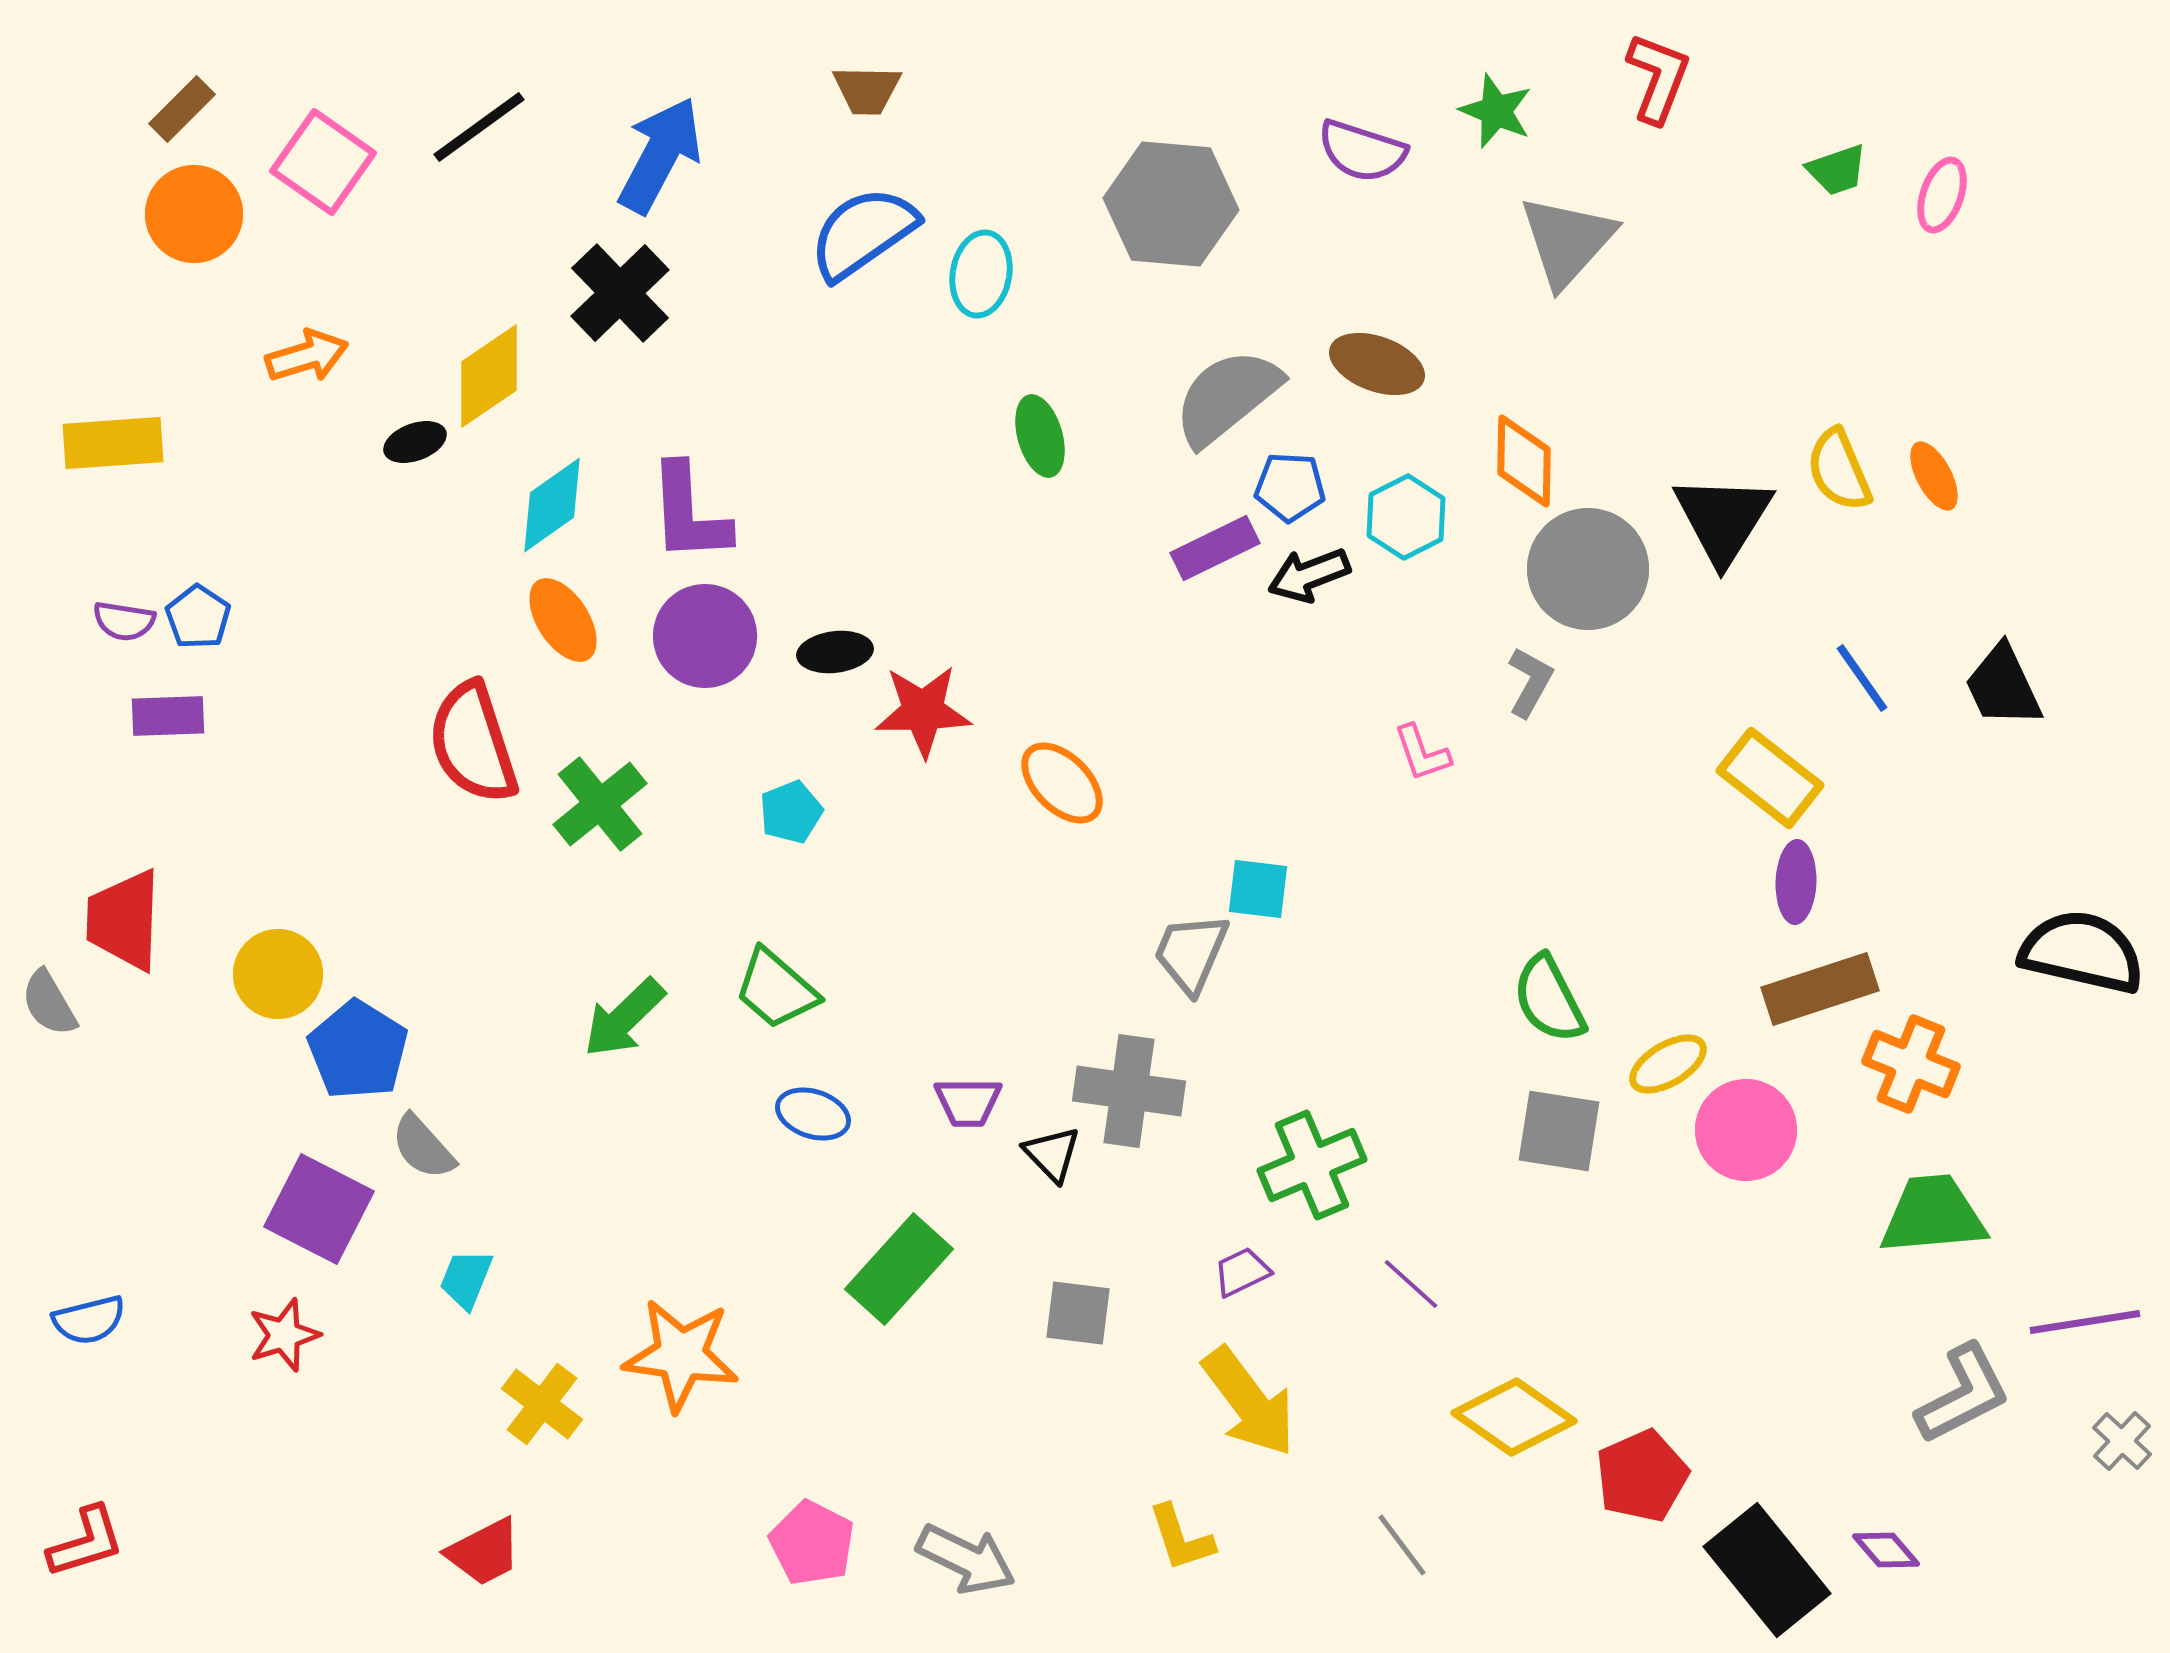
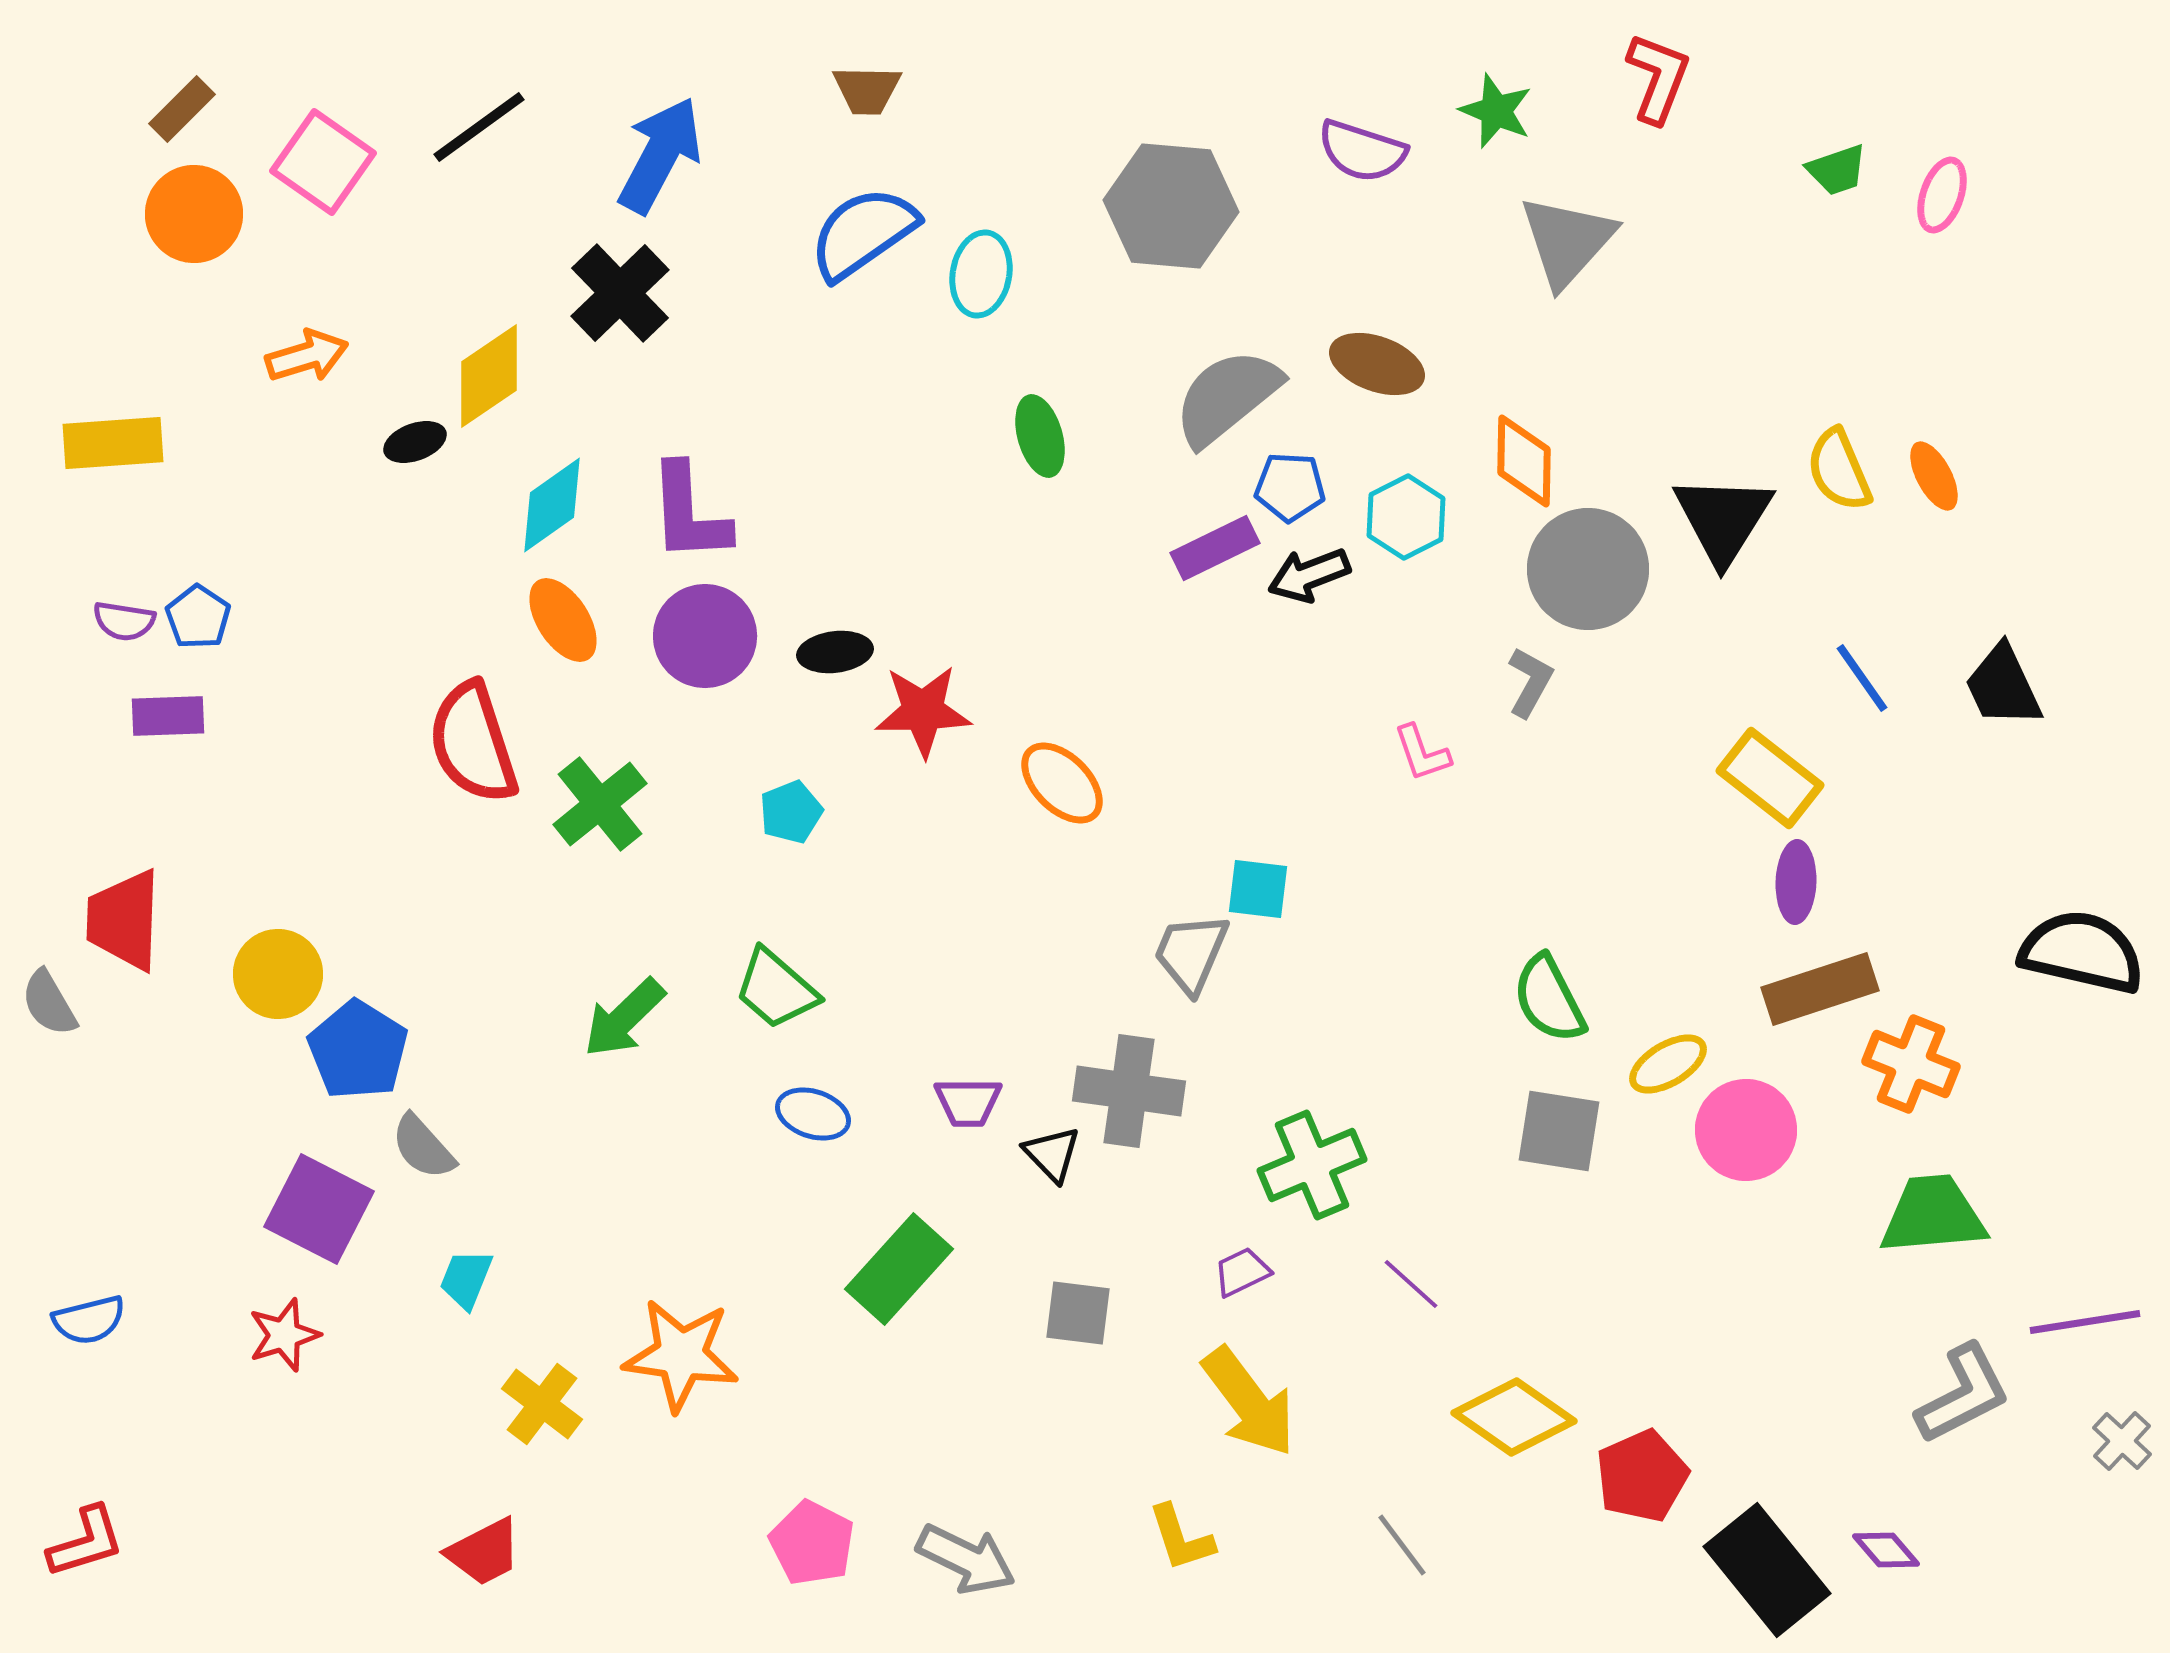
gray hexagon at (1171, 204): moved 2 px down
